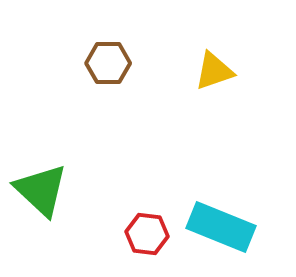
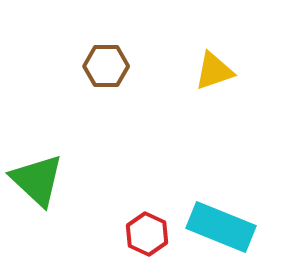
brown hexagon: moved 2 px left, 3 px down
green triangle: moved 4 px left, 10 px up
red hexagon: rotated 18 degrees clockwise
